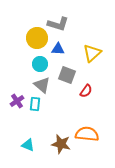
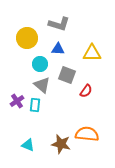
gray L-shape: moved 1 px right
yellow circle: moved 10 px left
yellow triangle: rotated 42 degrees clockwise
cyan rectangle: moved 1 px down
